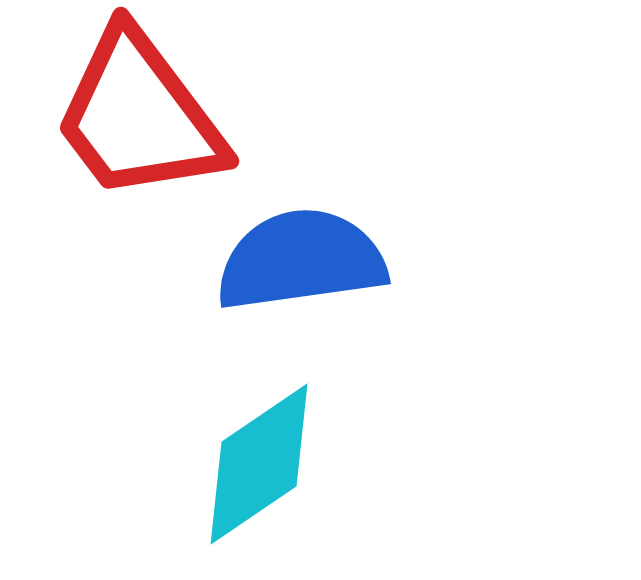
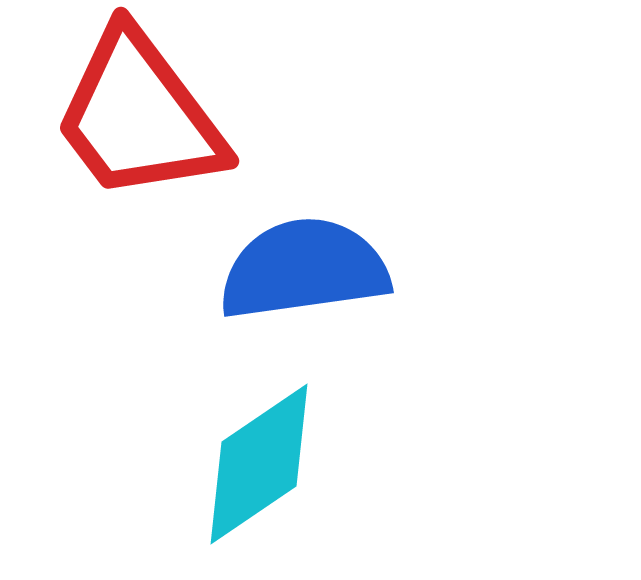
blue semicircle: moved 3 px right, 9 px down
